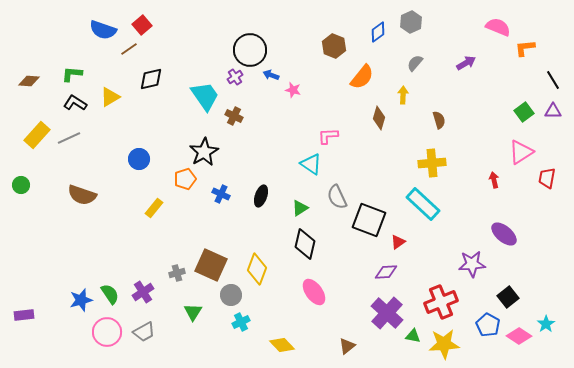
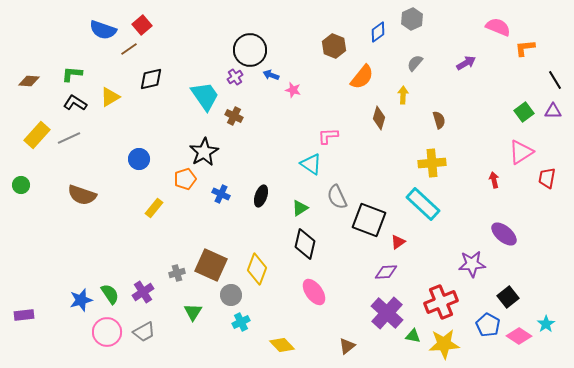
gray hexagon at (411, 22): moved 1 px right, 3 px up
black line at (553, 80): moved 2 px right
